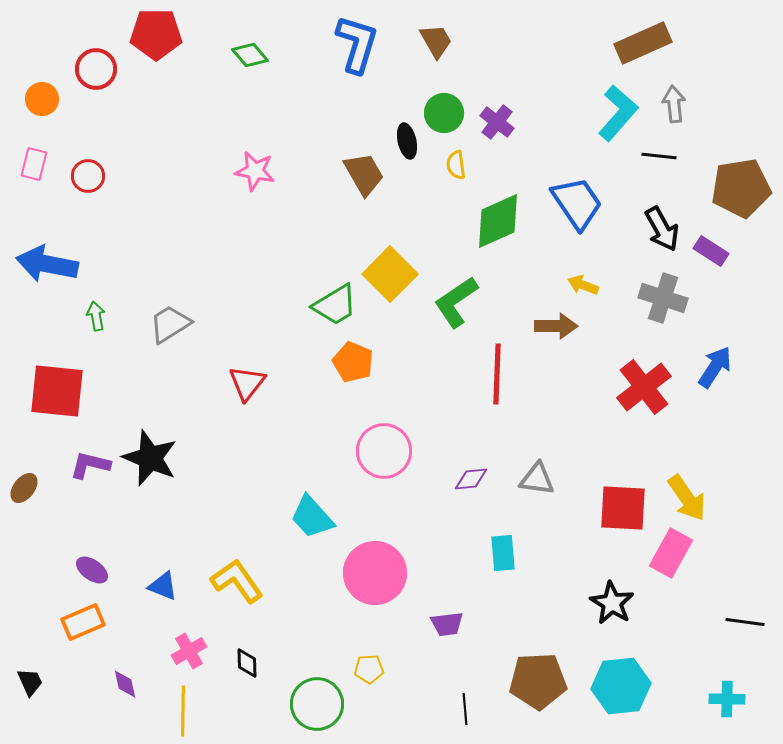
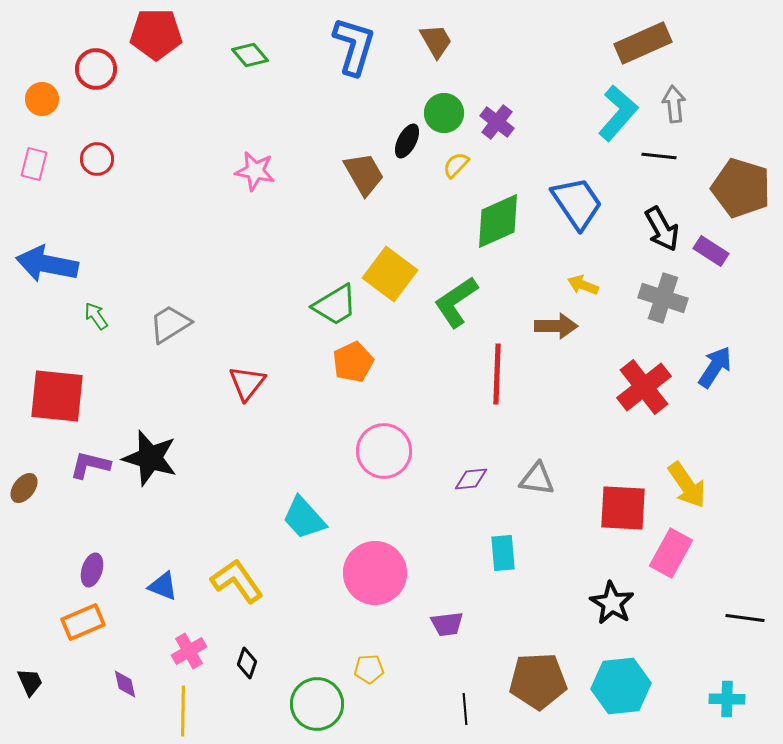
blue L-shape at (357, 44): moved 3 px left, 2 px down
black ellipse at (407, 141): rotated 40 degrees clockwise
yellow semicircle at (456, 165): rotated 52 degrees clockwise
red circle at (88, 176): moved 9 px right, 17 px up
brown pentagon at (741, 188): rotated 26 degrees clockwise
yellow square at (390, 274): rotated 8 degrees counterclockwise
green arrow at (96, 316): rotated 24 degrees counterclockwise
orange pentagon at (353, 362): rotated 24 degrees clockwise
red square at (57, 391): moved 5 px down
black star at (150, 458): rotated 6 degrees counterclockwise
yellow arrow at (687, 498): moved 13 px up
cyan trapezoid at (312, 517): moved 8 px left, 1 px down
purple ellipse at (92, 570): rotated 72 degrees clockwise
black line at (745, 622): moved 4 px up
black diamond at (247, 663): rotated 20 degrees clockwise
